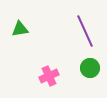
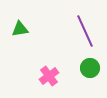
pink cross: rotated 12 degrees counterclockwise
